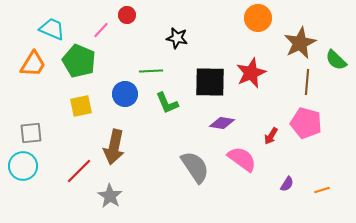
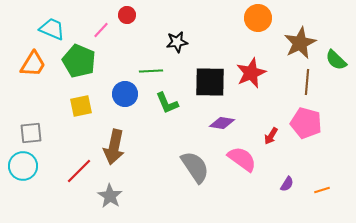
black star: moved 4 px down; rotated 20 degrees counterclockwise
